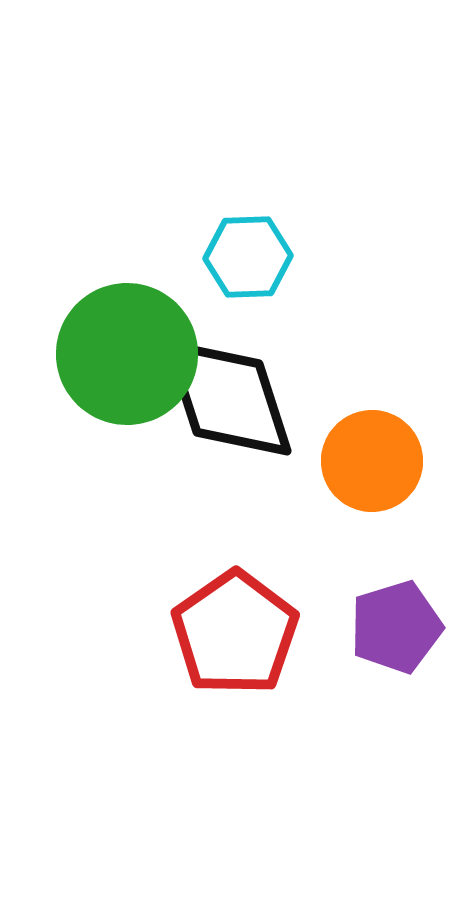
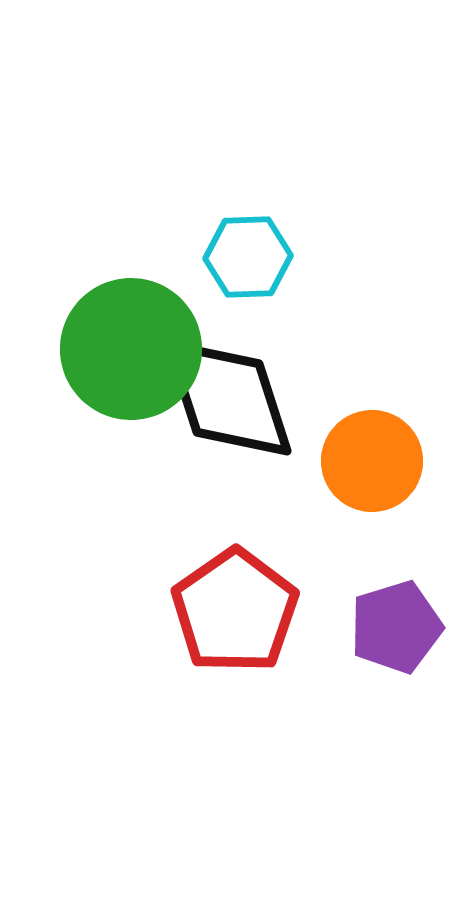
green circle: moved 4 px right, 5 px up
red pentagon: moved 22 px up
